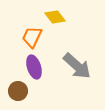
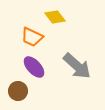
orange trapezoid: rotated 90 degrees counterclockwise
purple ellipse: rotated 25 degrees counterclockwise
